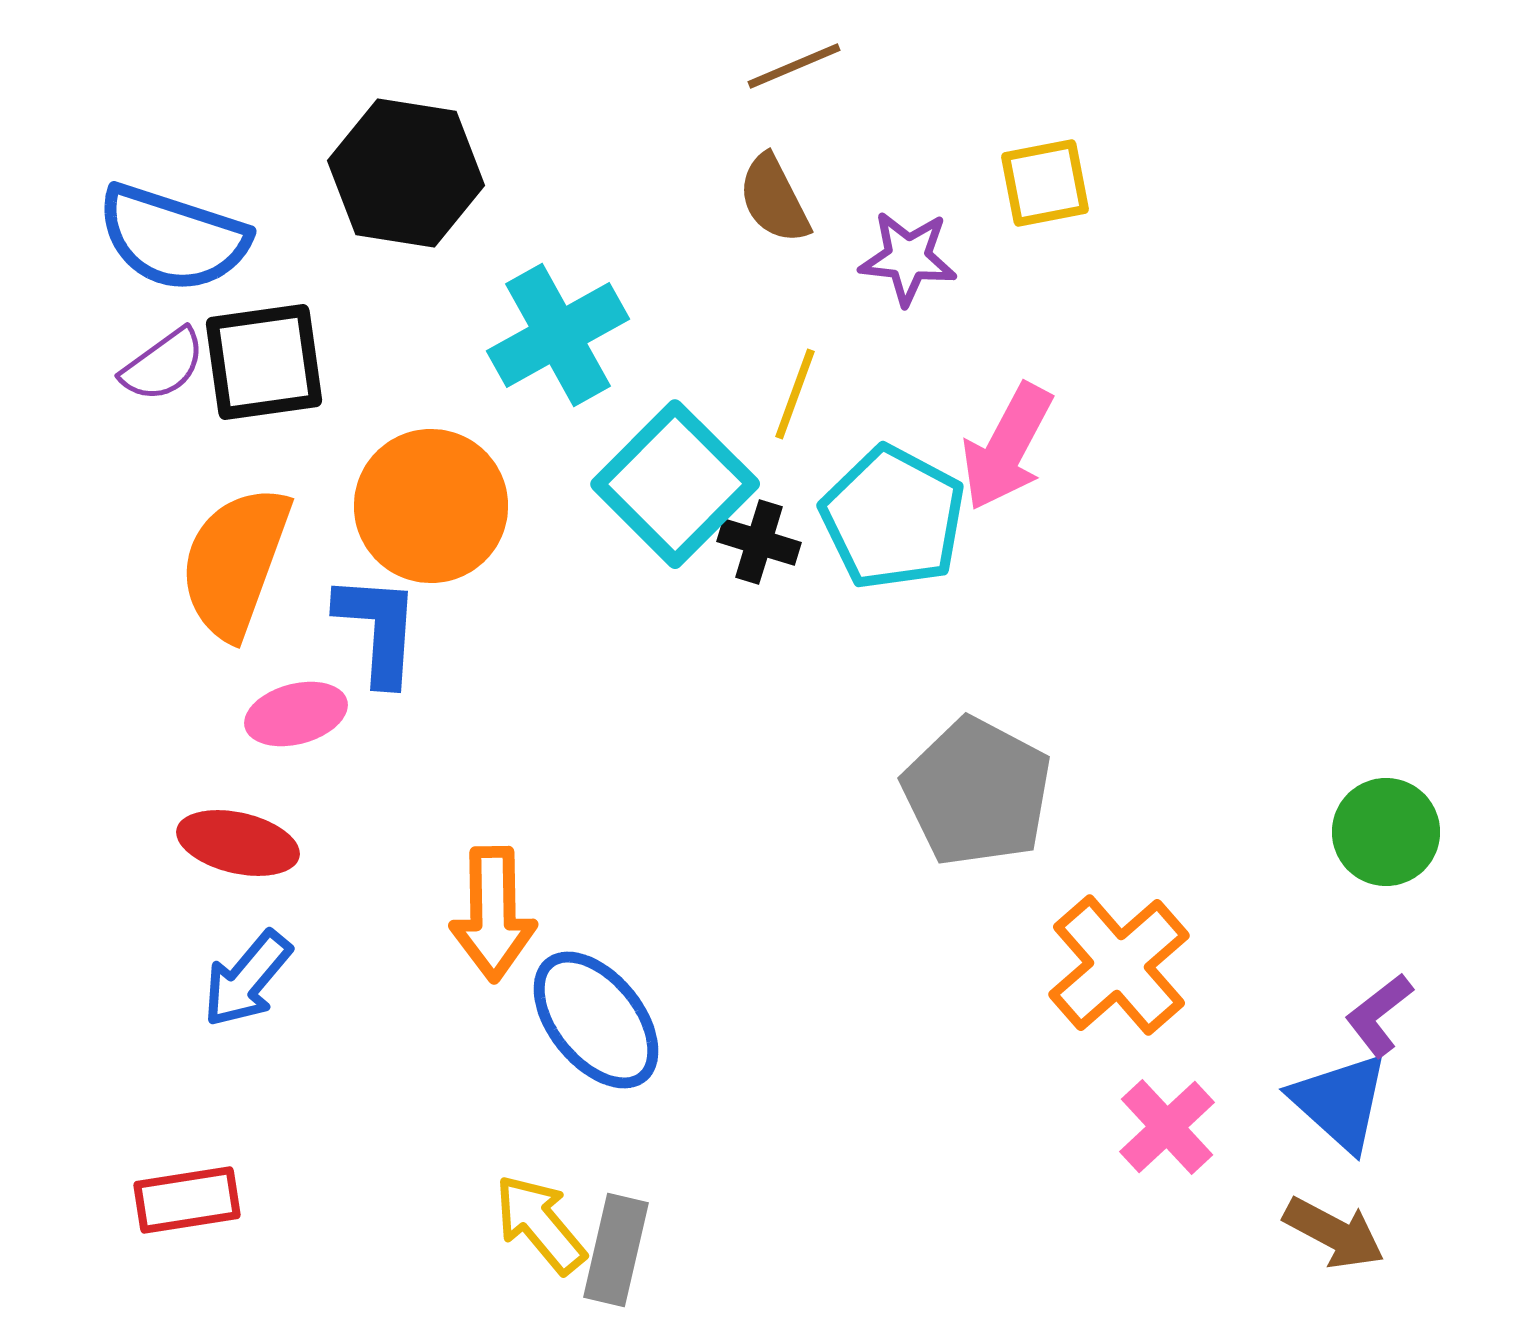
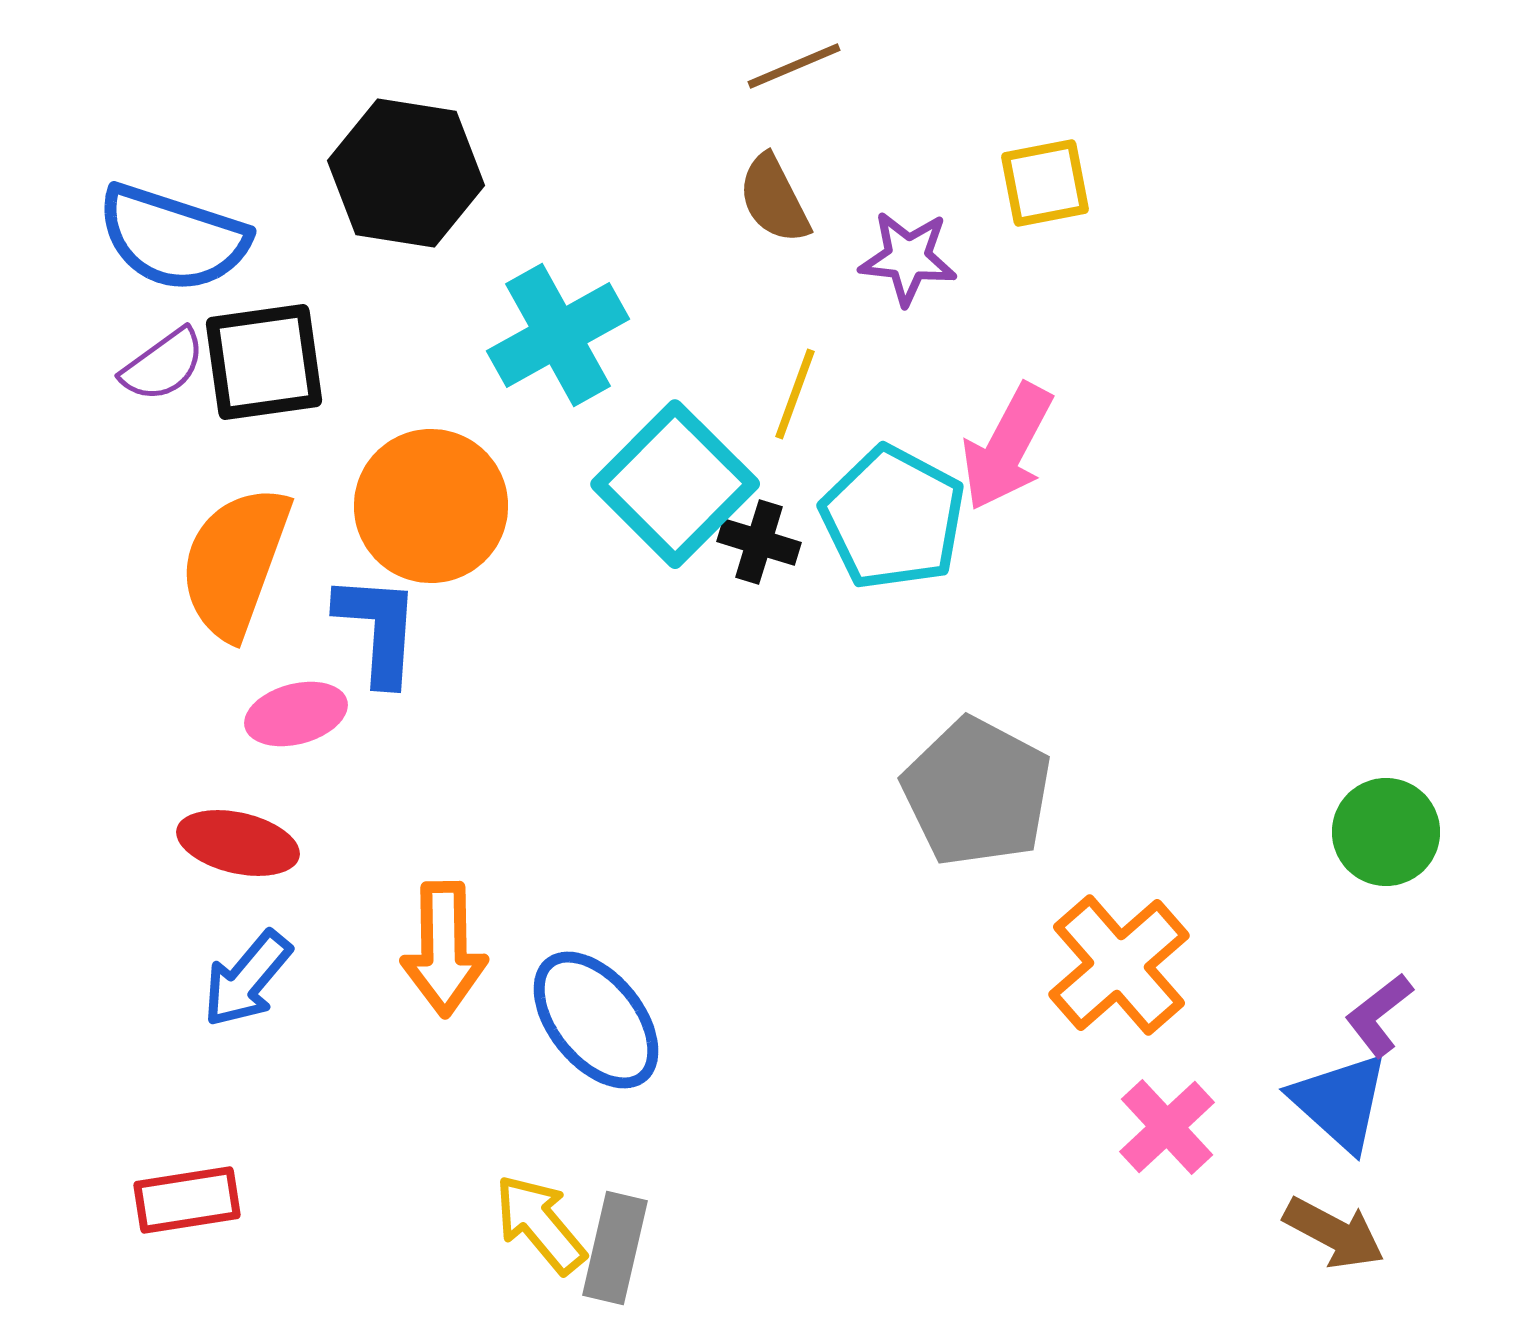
orange arrow: moved 49 px left, 35 px down
gray rectangle: moved 1 px left, 2 px up
